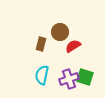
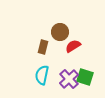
brown rectangle: moved 2 px right, 3 px down
purple cross: rotated 24 degrees counterclockwise
